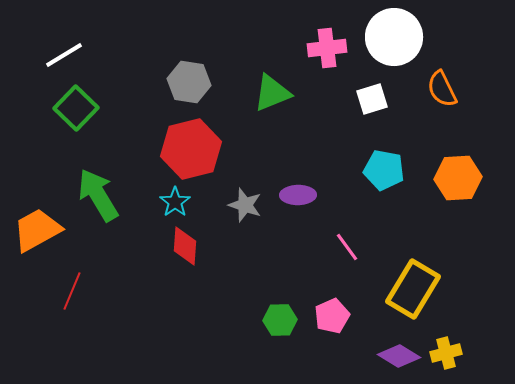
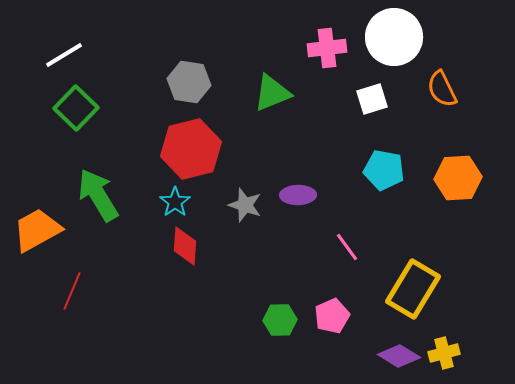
yellow cross: moved 2 px left
